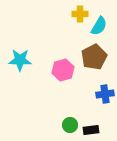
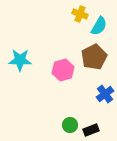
yellow cross: rotated 21 degrees clockwise
blue cross: rotated 30 degrees counterclockwise
black rectangle: rotated 14 degrees counterclockwise
